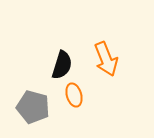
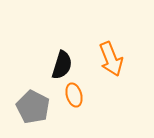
orange arrow: moved 5 px right
gray pentagon: rotated 12 degrees clockwise
